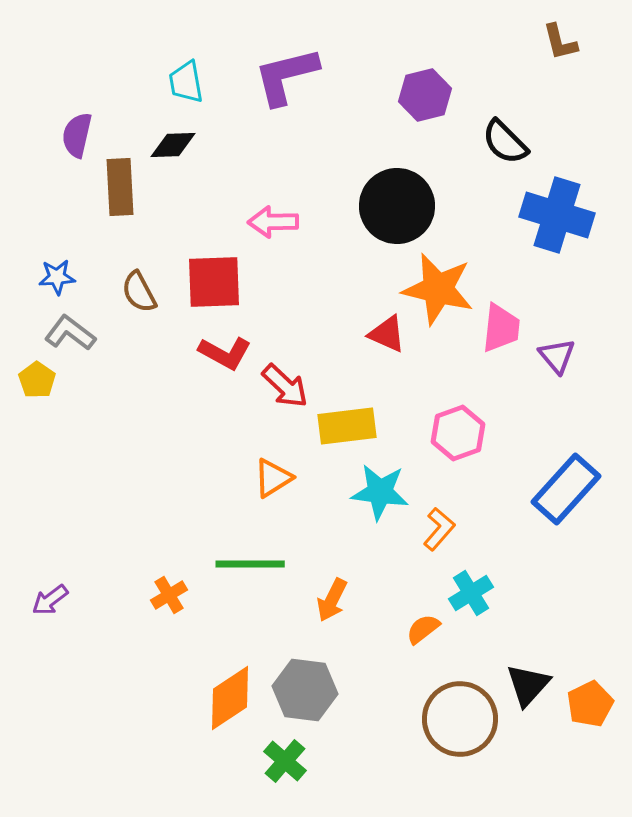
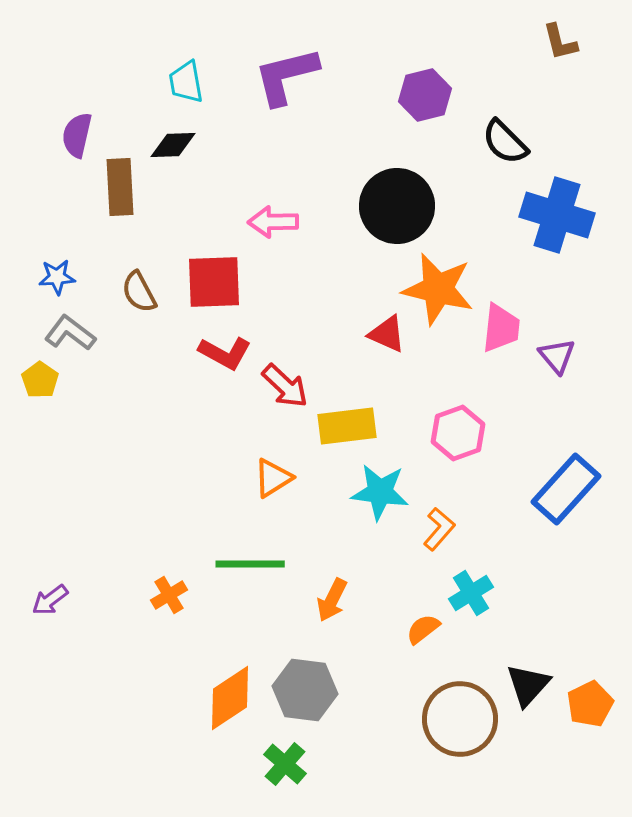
yellow pentagon: moved 3 px right
green cross: moved 3 px down
